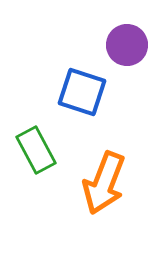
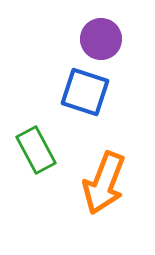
purple circle: moved 26 px left, 6 px up
blue square: moved 3 px right
